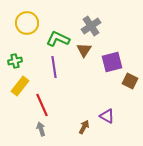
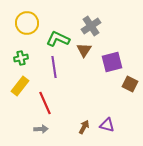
green cross: moved 6 px right, 3 px up
brown square: moved 3 px down
red line: moved 3 px right, 2 px up
purple triangle: moved 9 px down; rotated 14 degrees counterclockwise
gray arrow: rotated 104 degrees clockwise
